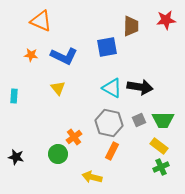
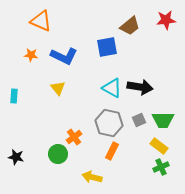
brown trapezoid: moved 1 px left; rotated 50 degrees clockwise
